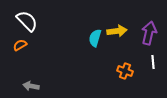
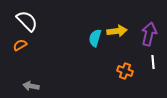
purple arrow: moved 1 px down
